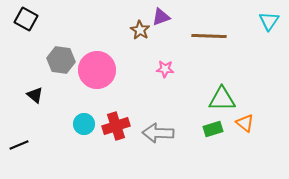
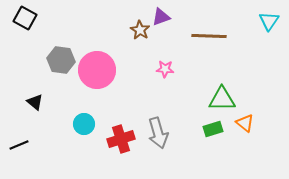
black square: moved 1 px left, 1 px up
black triangle: moved 7 px down
red cross: moved 5 px right, 13 px down
gray arrow: rotated 108 degrees counterclockwise
